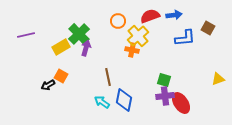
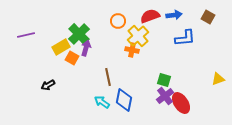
brown square: moved 11 px up
orange square: moved 11 px right, 18 px up
purple cross: rotated 30 degrees counterclockwise
